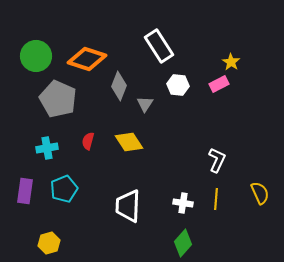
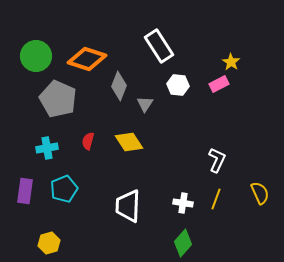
yellow line: rotated 15 degrees clockwise
